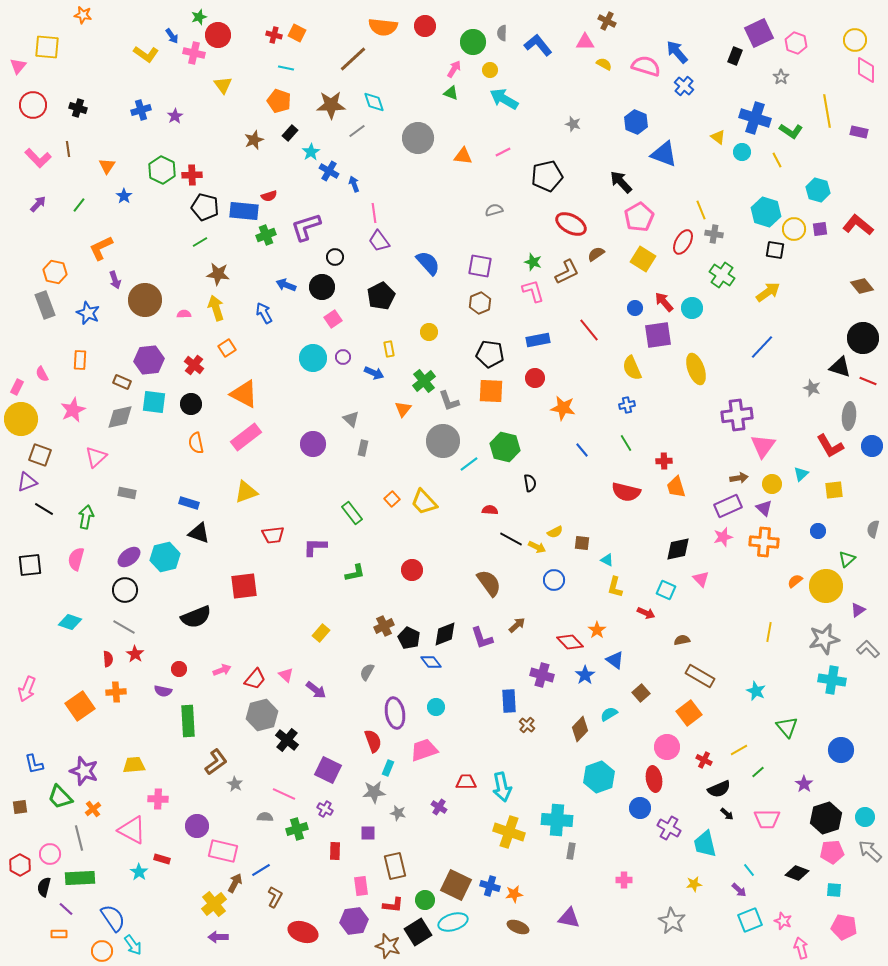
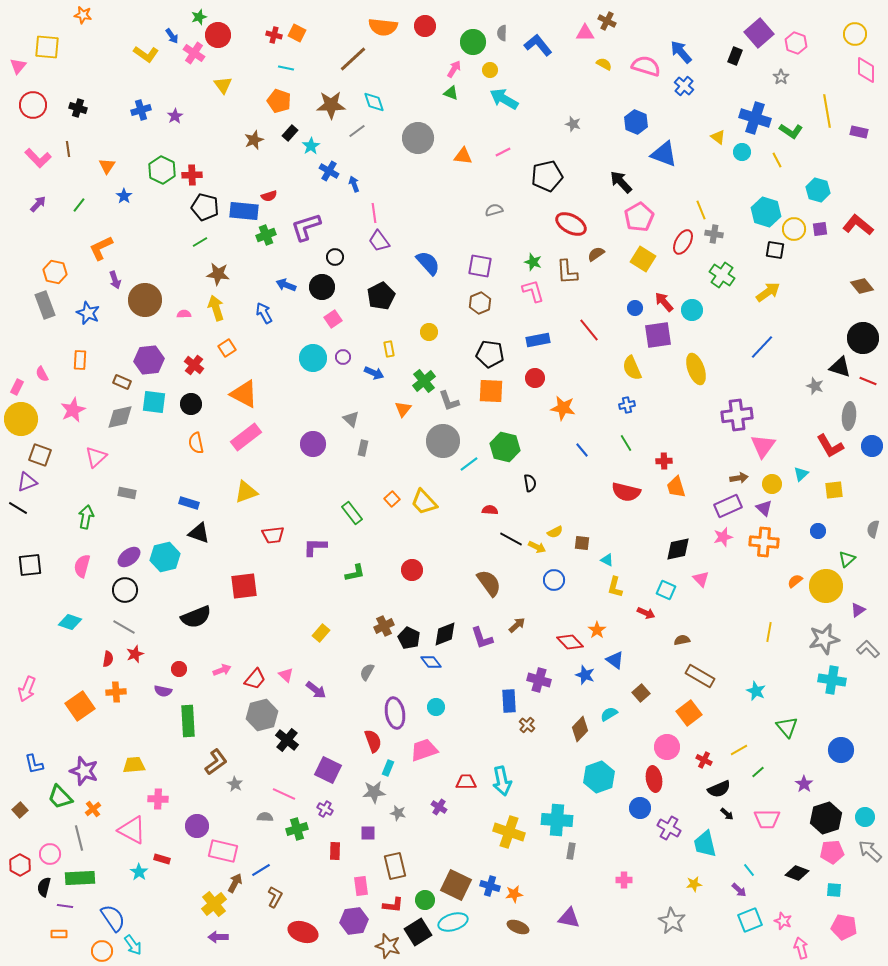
purple square at (759, 33): rotated 16 degrees counterclockwise
yellow circle at (855, 40): moved 6 px up
pink triangle at (585, 42): moved 9 px up
blue arrow at (677, 52): moved 4 px right
pink cross at (194, 53): rotated 20 degrees clockwise
cyan star at (311, 152): moved 6 px up
brown L-shape at (567, 272): rotated 112 degrees clockwise
cyan circle at (692, 308): moved 2 px down
gray star at (812, 388): moved 3 px right, 2 px up
black line at (44, 509): moved 26 px left, 1 px up
pink semicircle at (76, 559): moved 6 px right, 7 px down
red star at (135, 654): rotated 18 degrees clockwise
red semicircle at (108, 659): rotated 14 degrees clockwise
purple cross at (542, 675): moved 3 px left, 5 px down
blue star at (585, 675): rotated 18 degrees counterclockwise
cyan arrow at (502, 787): moved 6 px up
brown square at (20, 807): moved 3 px down; rotated 35 degrees counterclockwise
purple line at (66, 909): moved 1 px left, 3 px up; rotated 35 degrees counterclockwise
